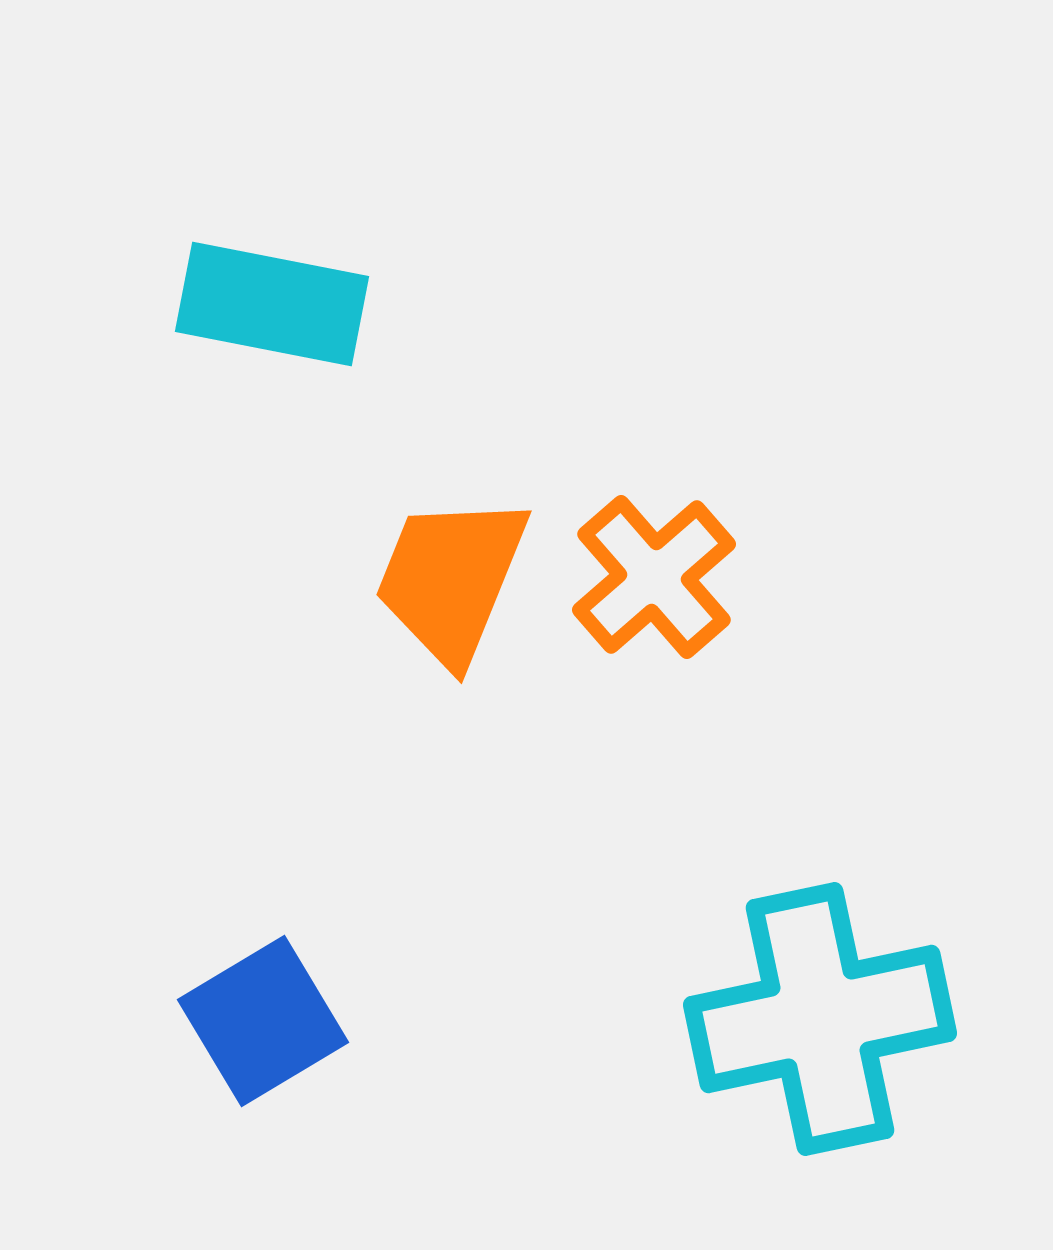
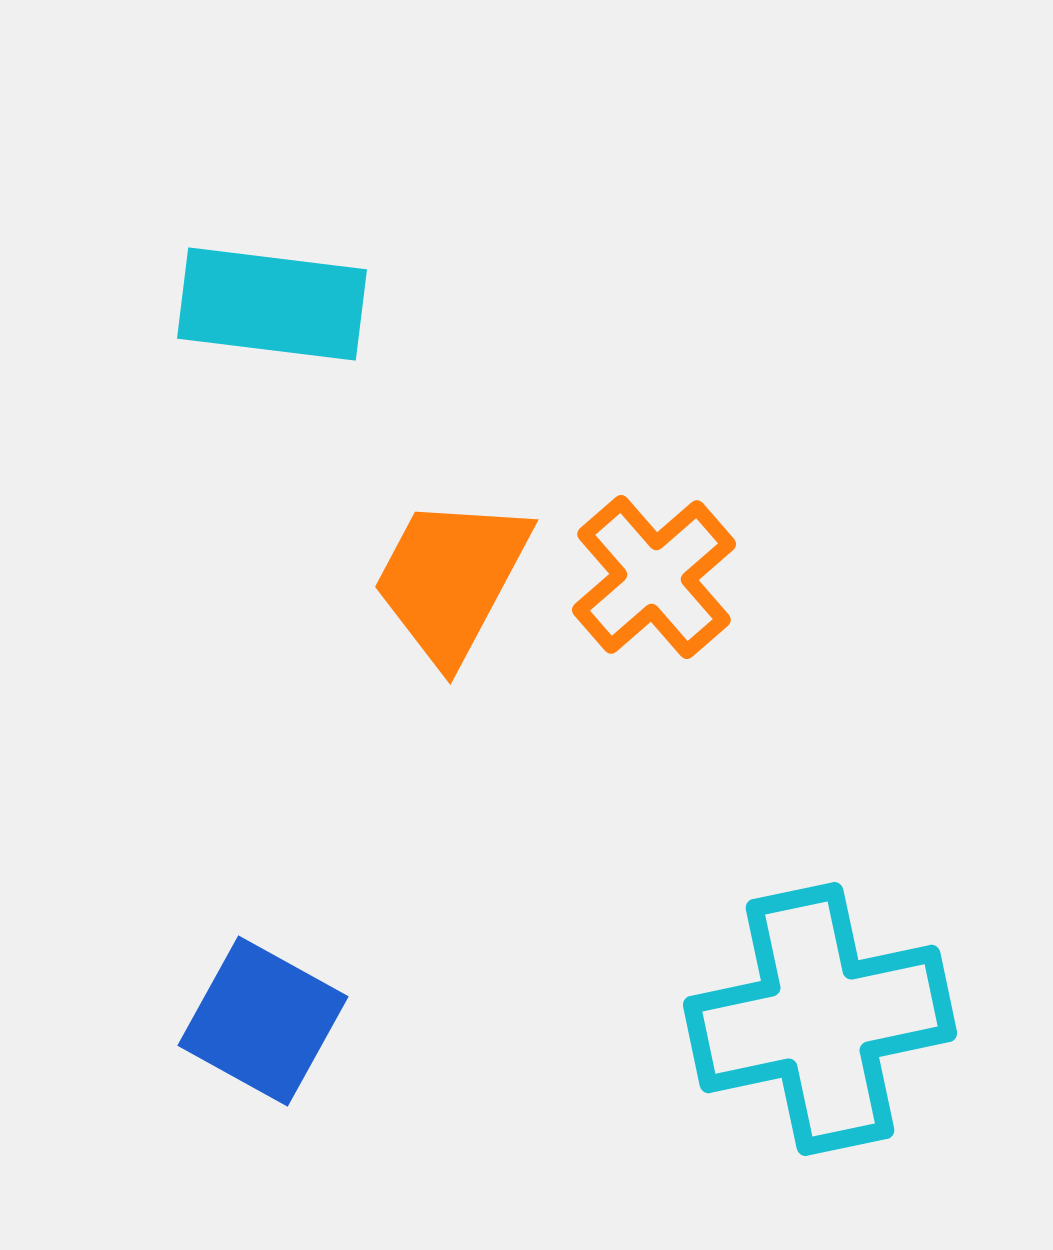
cyan rectangle: rotated 4 degrees counterclockwise
orange trapezoid: rotated 6 degrees clockwise
blue square: rotated 30 degrees counterclockwise
